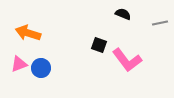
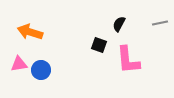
black semicircle: moved 4 px left, 10 px down; rotated 84 degrees counterclockwise
orange arrow: moved 2 px right, 1 px up
pink L-shape: moved 1 px right; rotated 32 degrees clockwise
pink triangle: rotated 12 degrees clockwise
blue circle: moved 2 px down
